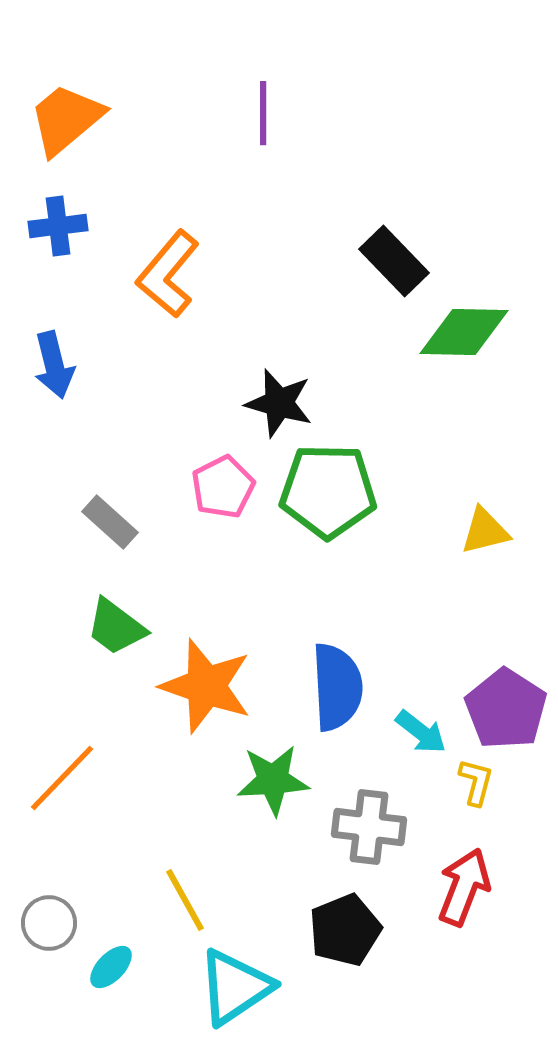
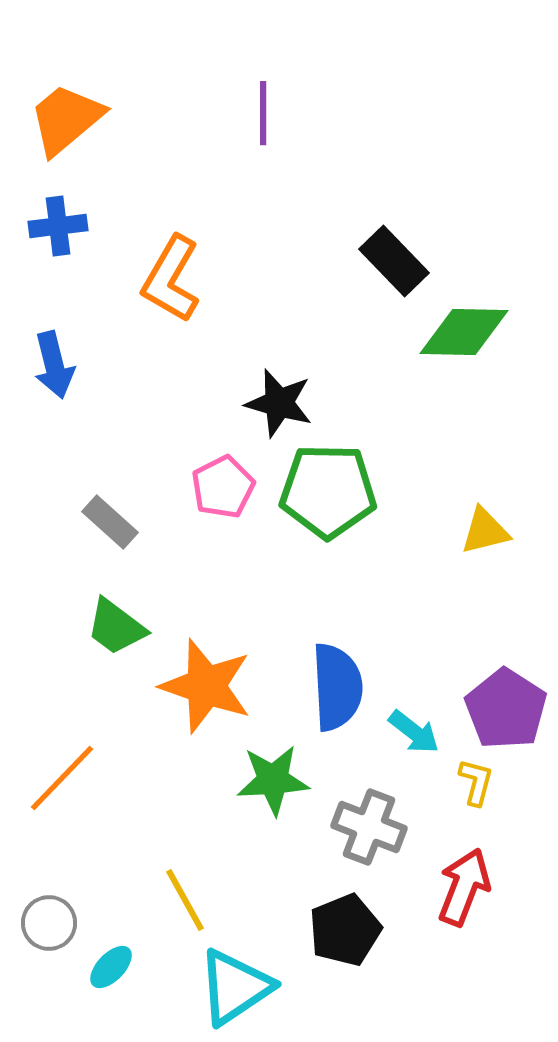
orange L-shape: moved 3 px right, 5 px down; rotated 10 degrees counterclockwise
cyan arrow: moved 7 px left
gray cross: rotated 14 degrees clockwise
